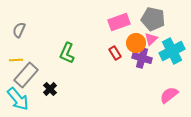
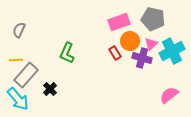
pink triangle: moved 5 px down
orange circle: moved 6 px left, 2 px up
